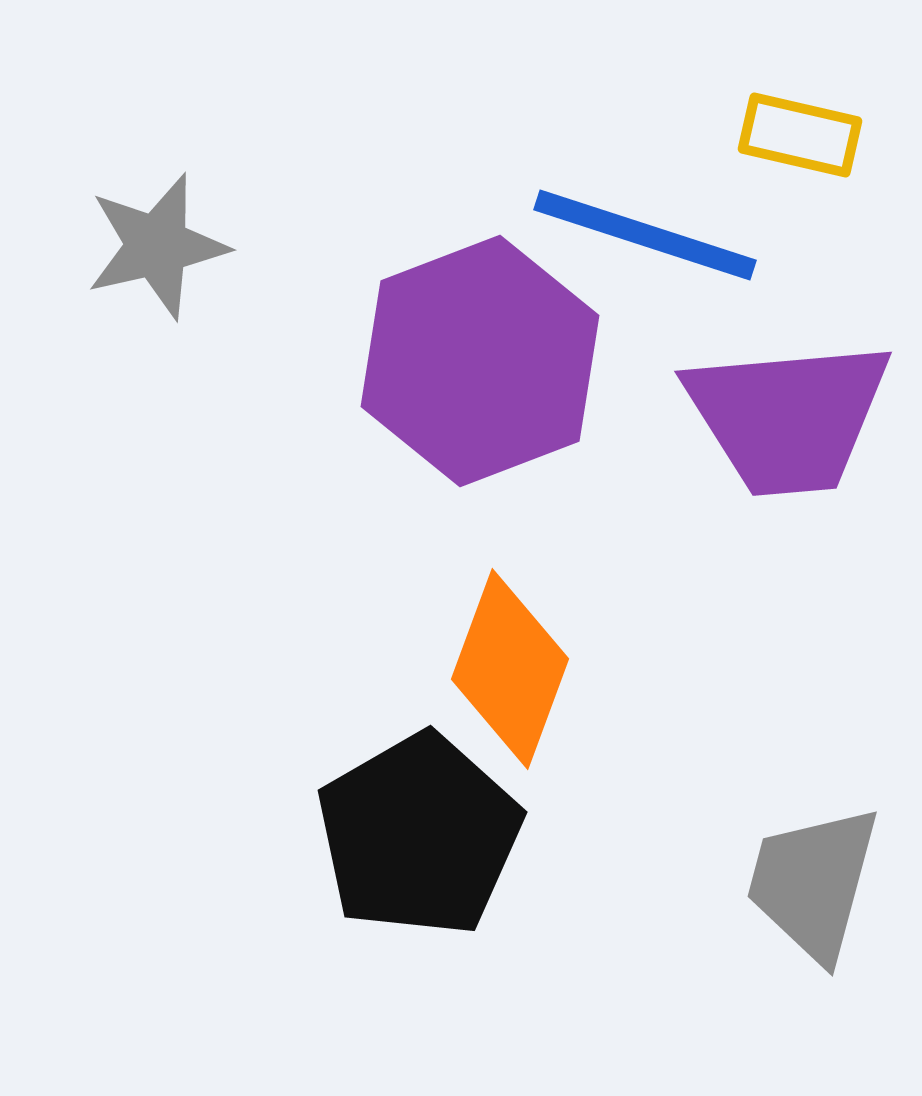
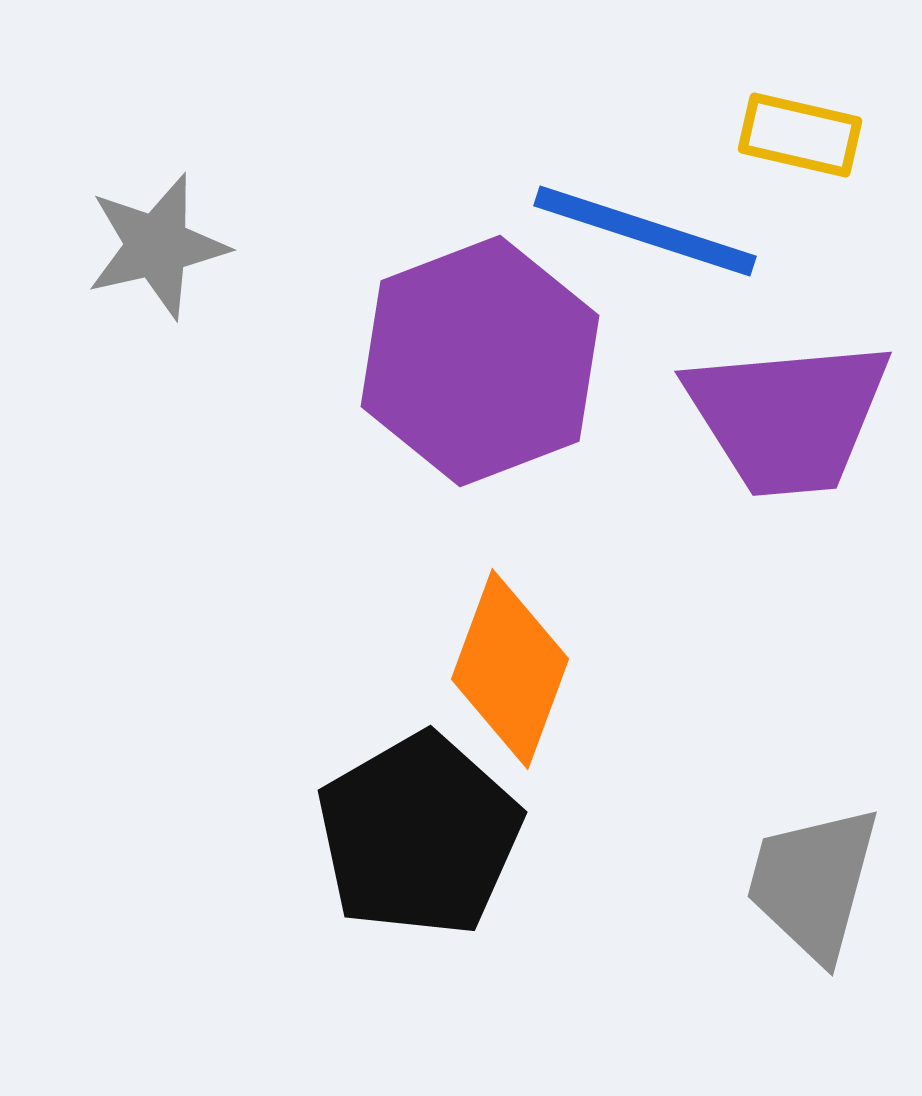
blue line: moved 4 px up
